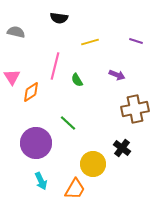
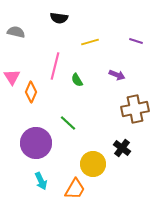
orange diamond: rotated 35 degrees counterclockwise
